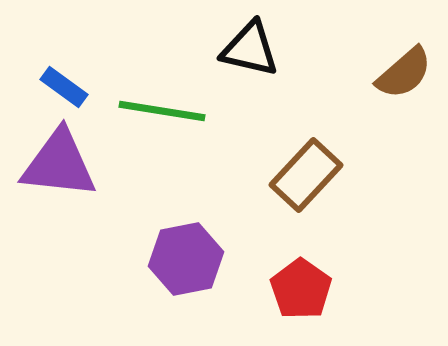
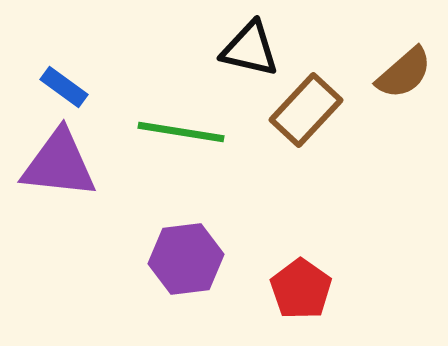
green line: moved 19 px right, 21 px down
brown rectangle: moved 65 px up
purple hexagon: rotated 4 degrees clockwise
